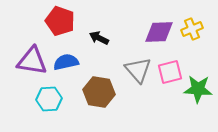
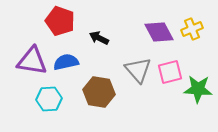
purple diamond: rotated 64 degrees clockwise
